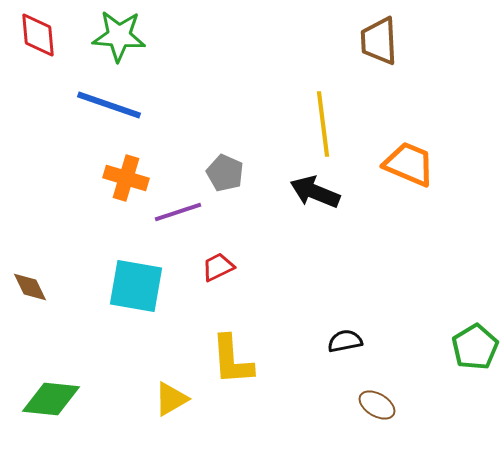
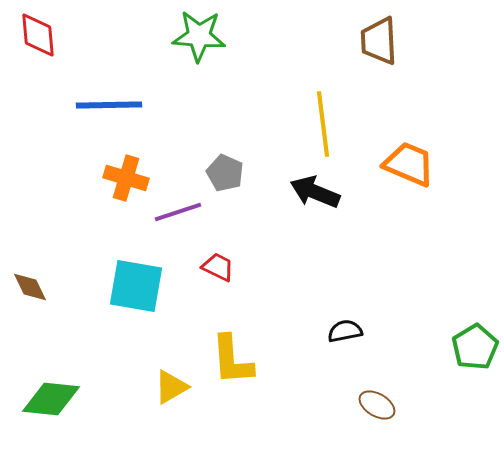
green star: moved 80 px right
blue line: rotated 20 degrees counterclockwise
red trapezoid: rotated 52 degrees clockwise
black semicircle: moved 10 px up
yellow triangle: moved 12 px up
